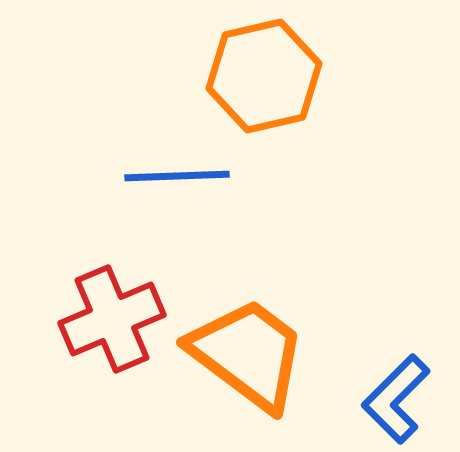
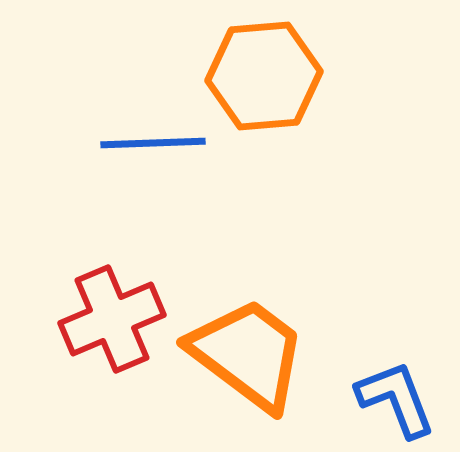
orange hexagon: rotated 8 degrees clockwise
blue line: moved 24 px left, 33 px up
blue L-shape: rotated 114 degrees clockwise
